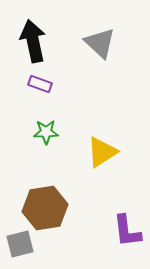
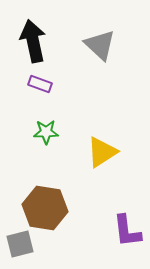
gray triangle: moved 2 px down
brown hexagon: rotated 18 degrees clockwise
